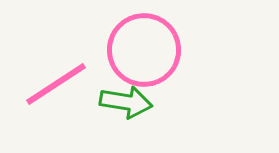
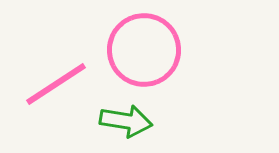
green arrow: moved 19 px down
